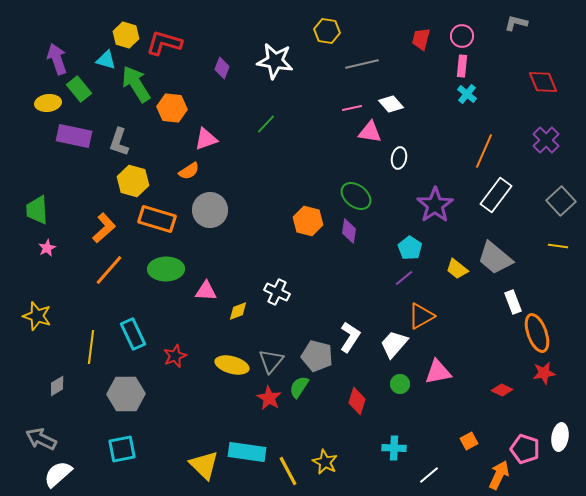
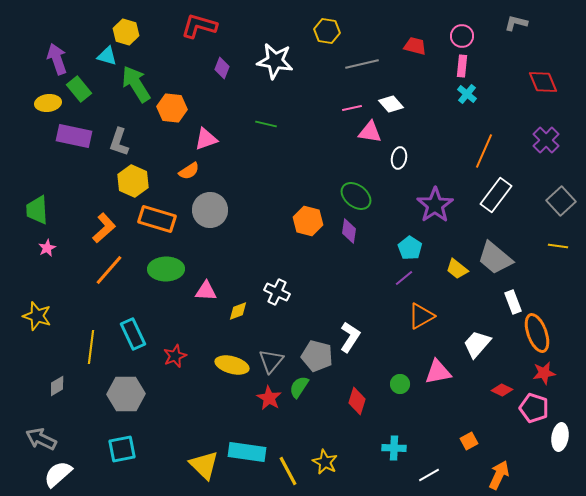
yellow hexagon at (126, 35): moved 3 px up
red trapezoid at (421, 39): moved 6 px left, 7 px down; rotated 90 degrees clockwise
red L-shape at (164, 43): moved 35 px right, 17 px up
cyan triangle at (106, 60): moved 1 px right, 4 px up
green line at (266, 124): rotated 60 degrees clockwise
yellow hexagon at (133, 181): rotated 8 degrees clockwise
white trapezoid at (394, 344): moved 83 px right
pink pentagon at (525, 449): moved 9 px right, 41 px up
white line at (429, 475): rotated 10 degrees clockwise
